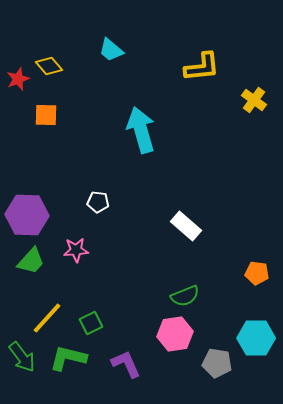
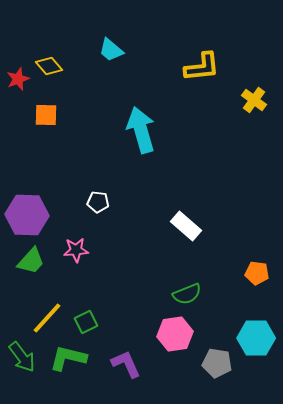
green semicircle: moved 2 px right, 2 px up
green square: moved 5 px left, 1 px up
